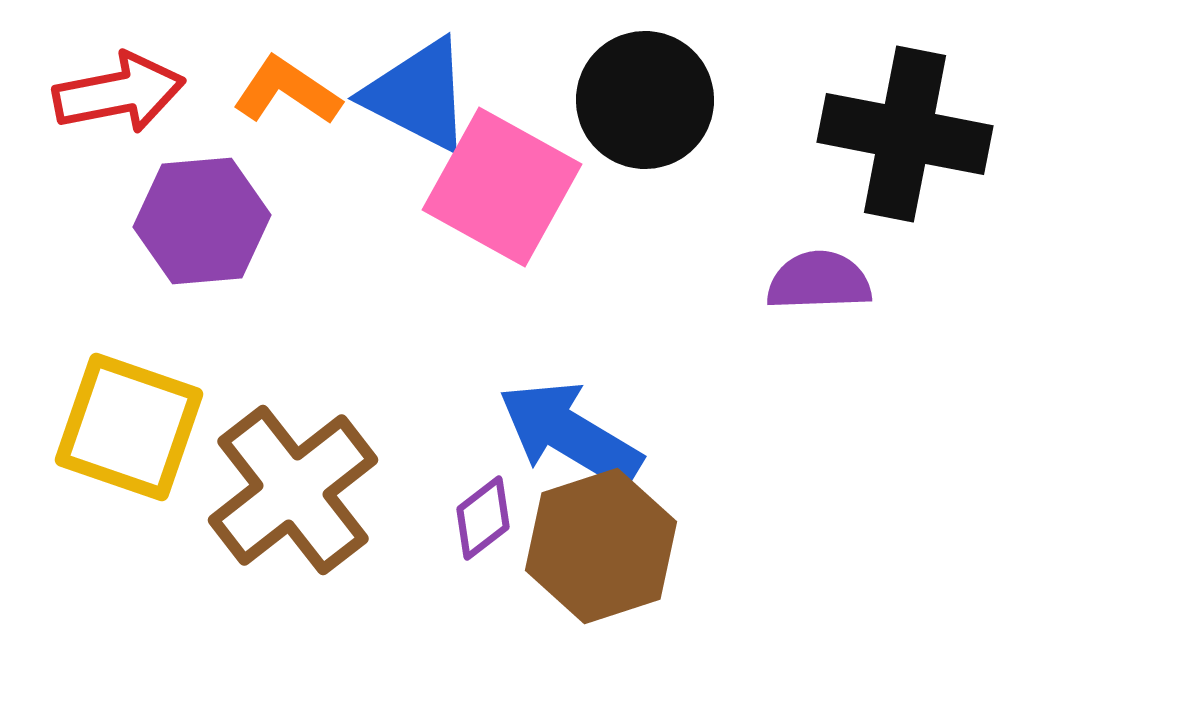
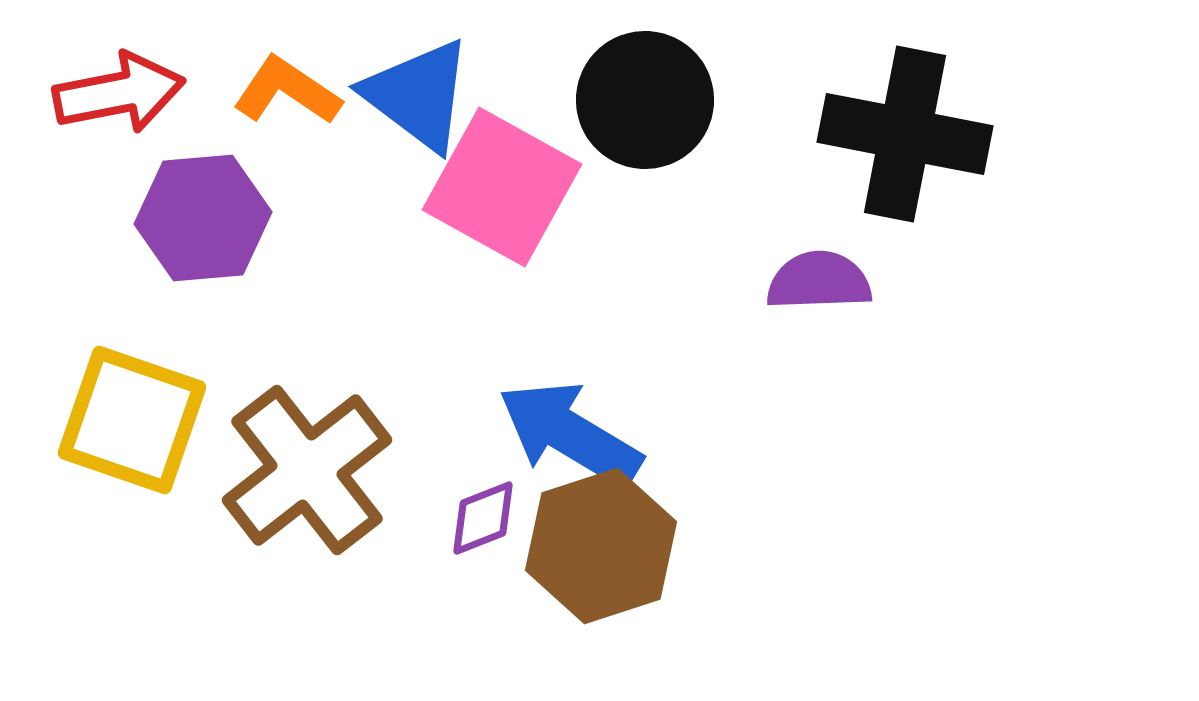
blue triangle: rotated 10 degrees clockwise
purple hexagon: moved 1 px right, 3 px up
yellow square: moved 3 px right, 7 px up
brown cross: moved 14 px right, 20 px up
purple diamond: rotated 16 degrees clockwise
